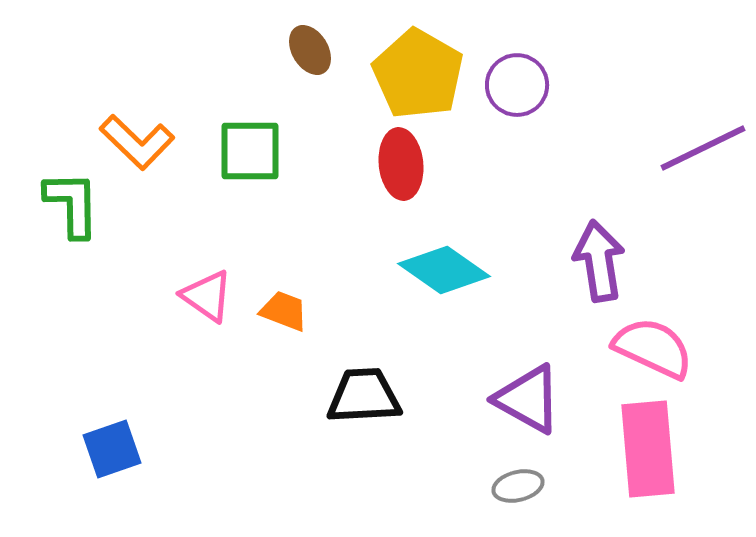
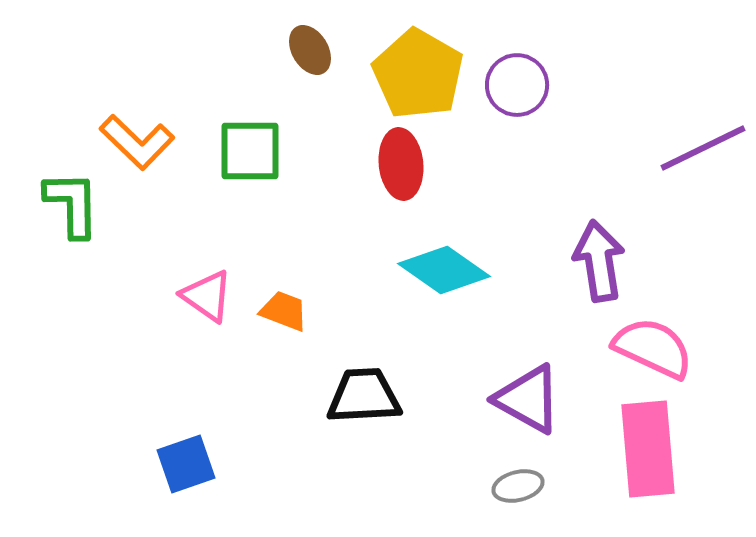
blue square: moved 74 px right, 15 px down
